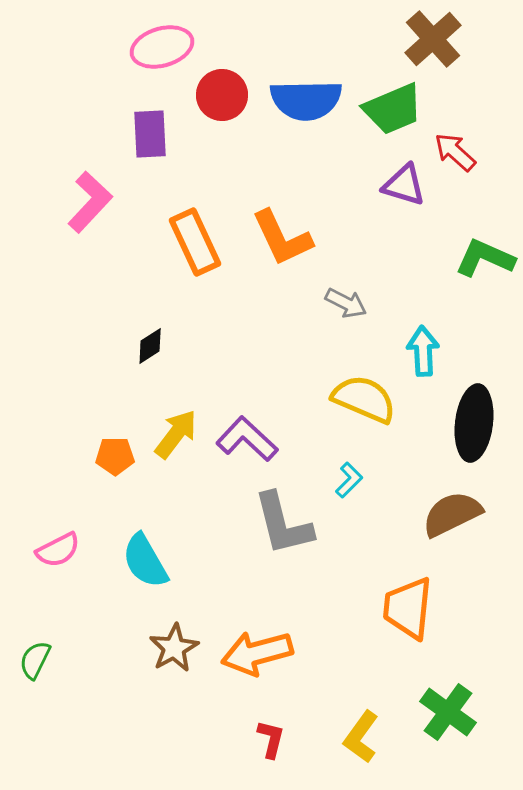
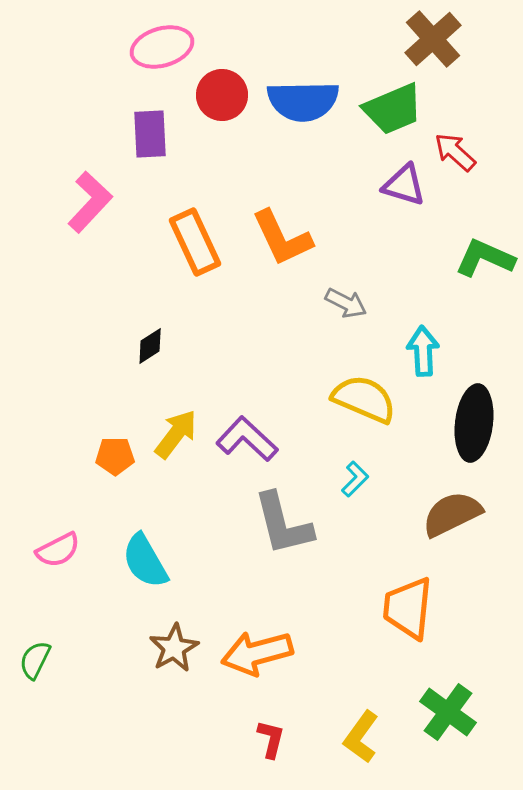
blue semicircle: moved 3 px left, 1 px down
cyan L-shape: moved 6 px right, 1 px up
